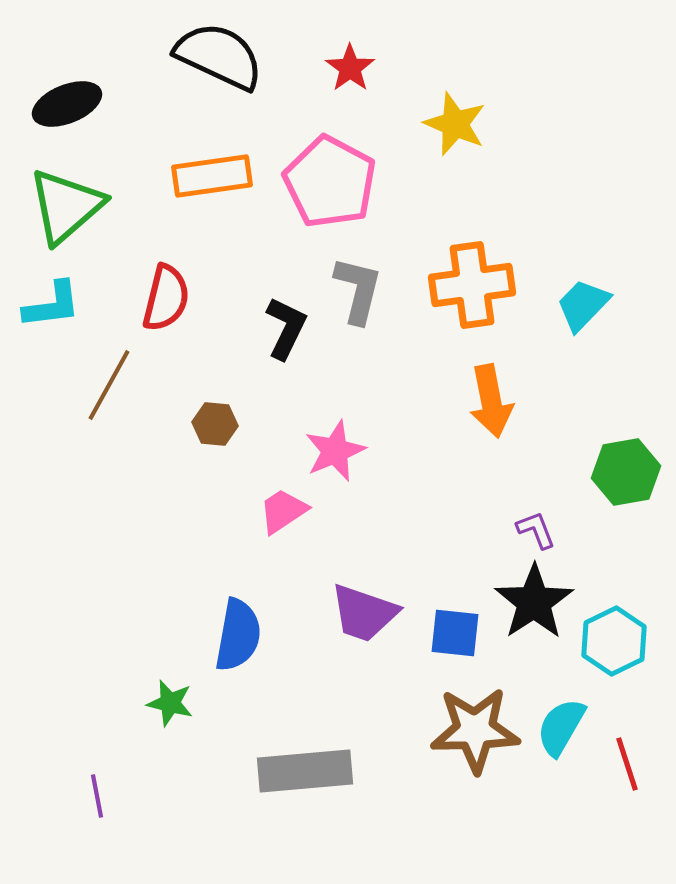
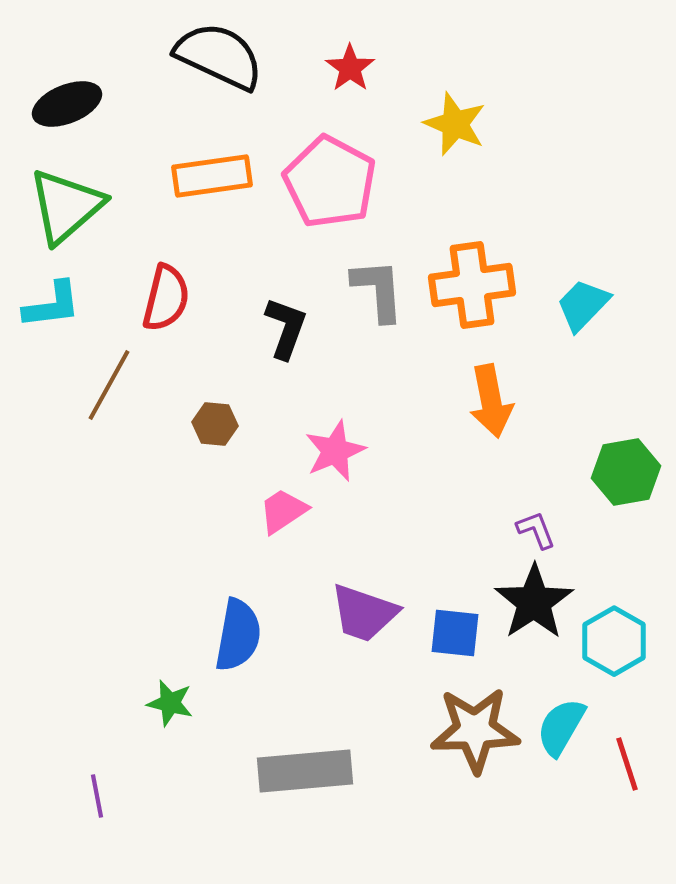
gray L-shape: moved 20 px right; rotated 18 degrees counterclockwise
black L-shape: rotated 6 degrees counterclockwise
cyan hexagon: rotated 4 degrees counterclockwise
